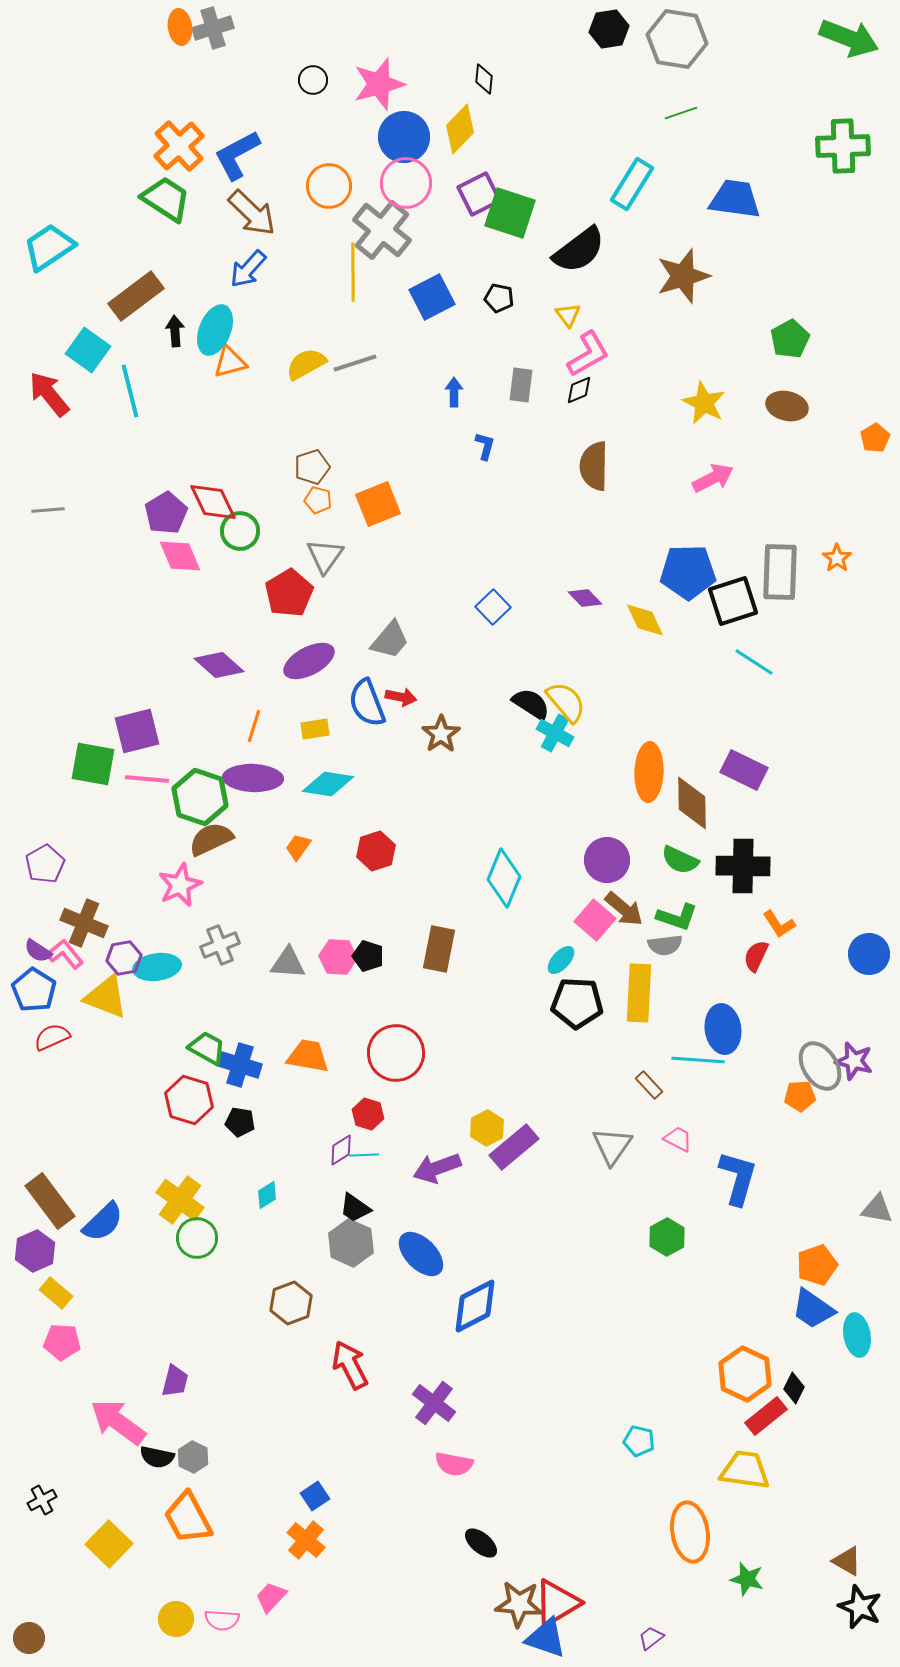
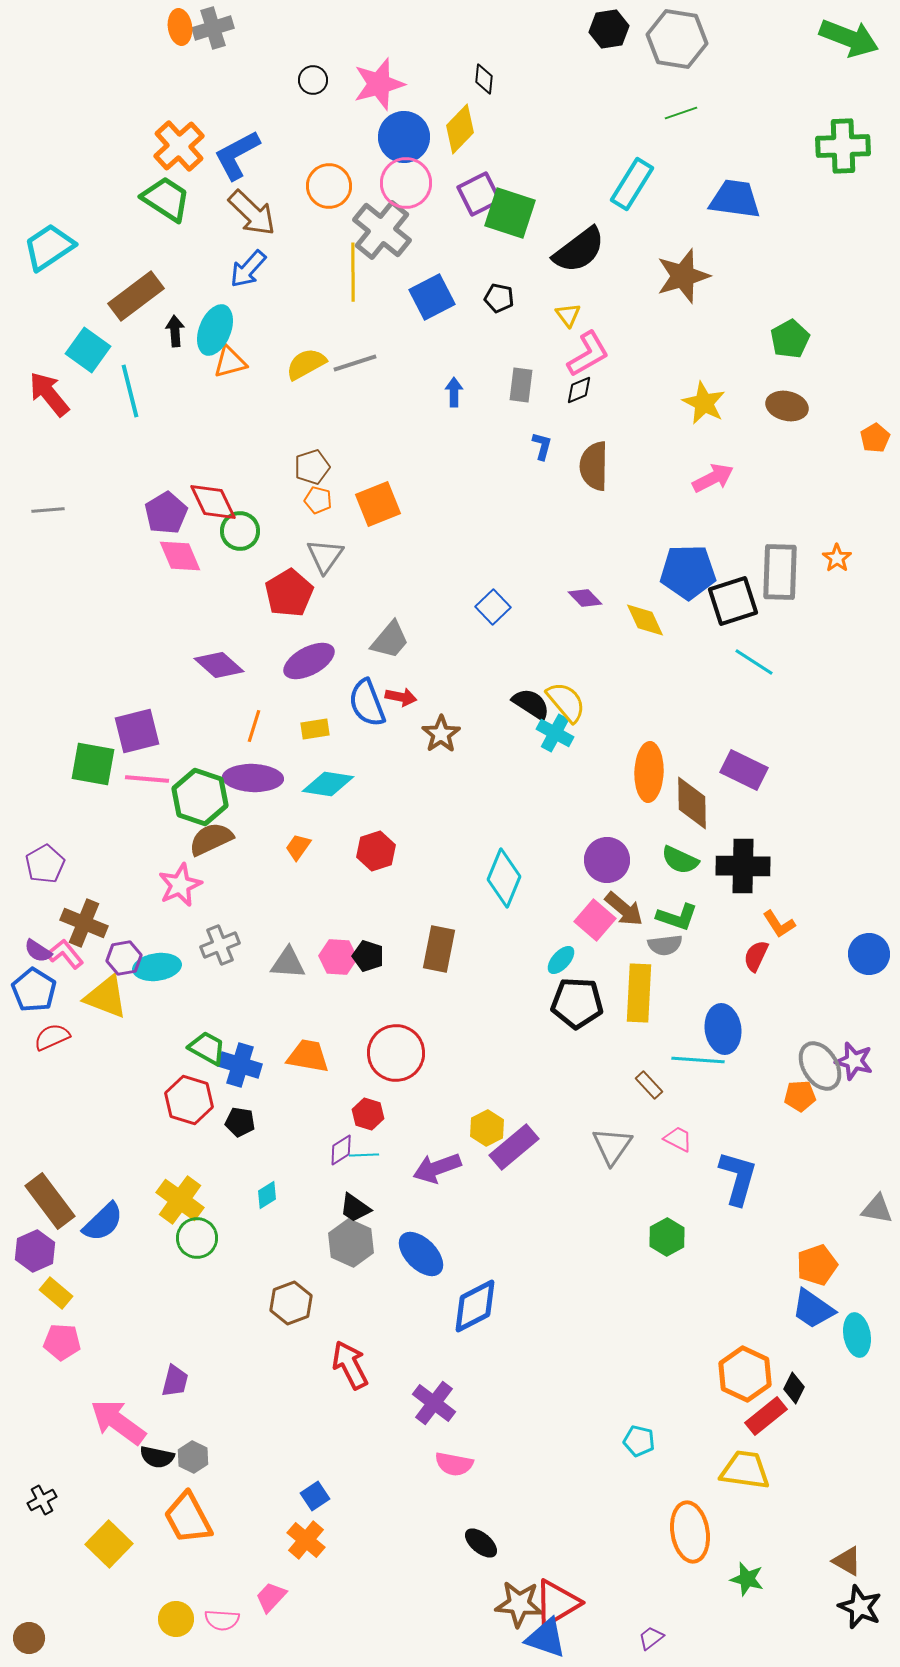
blue L-shape at (485, 446): moved 57 px right
